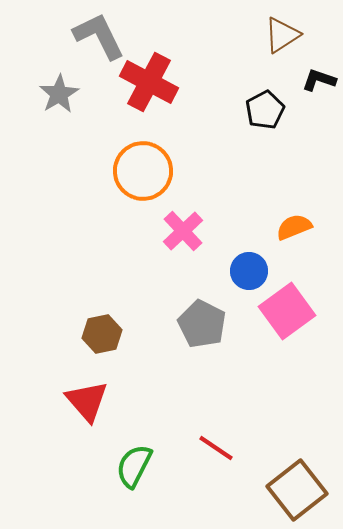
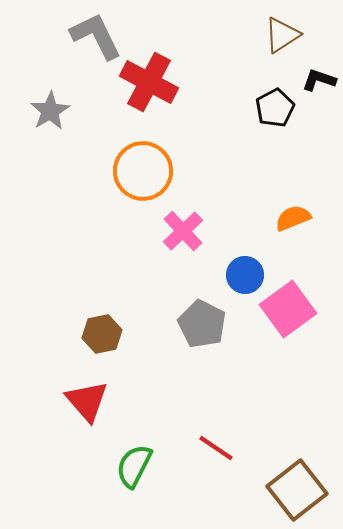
gray L-shape: moved 3 px left
gray star: moved 9 px left, 17 px down
black pentagon: moved 10 px right, 2 px up
orange semicircle: moved 1 px left, 9 px up
blue circle: moved 4 px left, 4 px down
pink square: moved 1 px right, 2 px up
